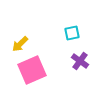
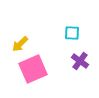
cyan square: rotated 14 degrees clockwise
pink square: moved 1 px right, 1 px up
